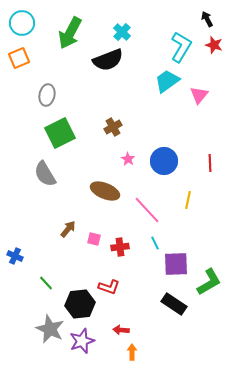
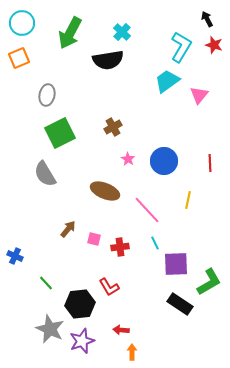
black semicircle: rotated 12 degrees clockwise
red L-shape: rotated 40 degrees clockwise
black rectangle: moved 6 px right
